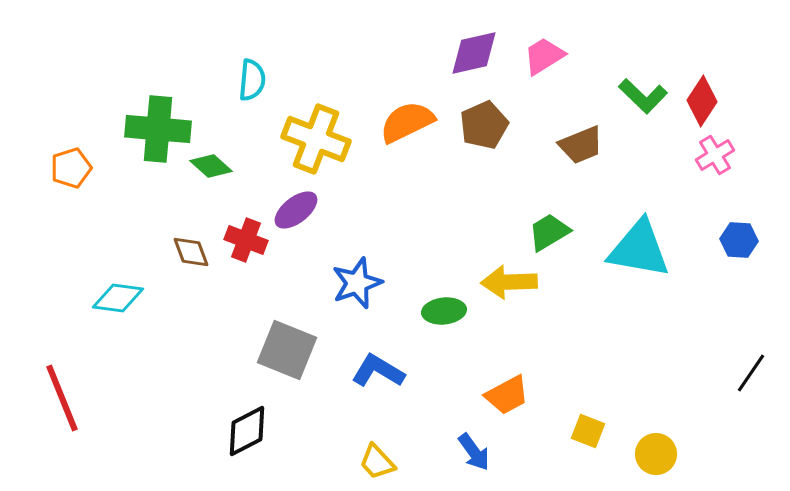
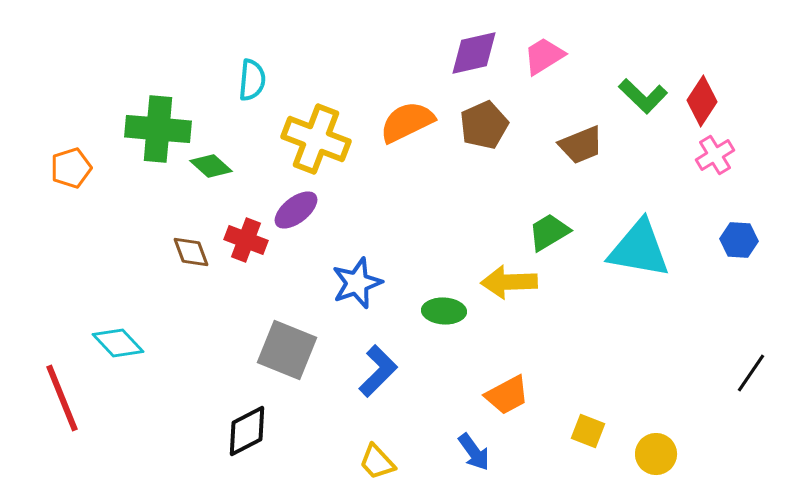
cyan diamond: moved 45 px down; rotated 39 degrees clockwise
green ellipse: rotated 9 degrees clockwise
blue L-shape: rotated 104 degrees clockwise
